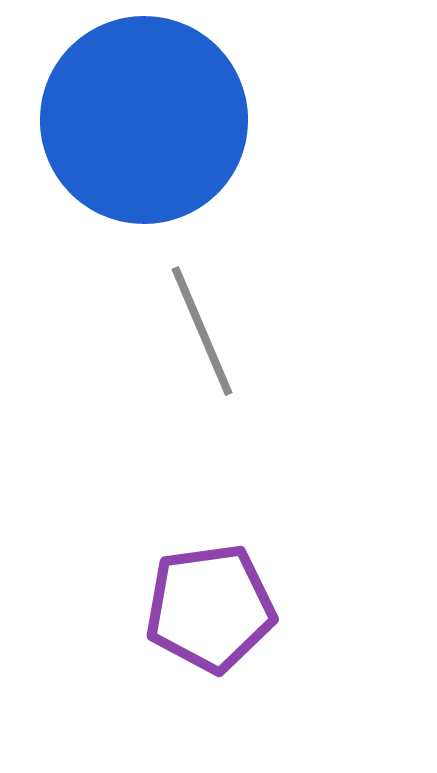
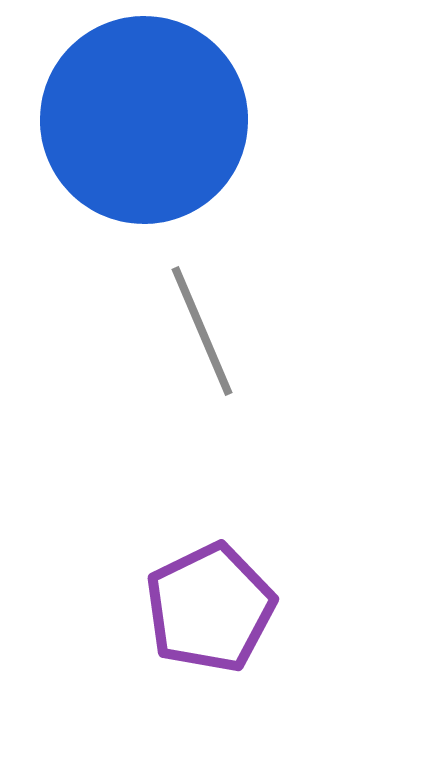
purple pentagon: rotated 18 degrees counterclockwise
